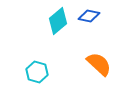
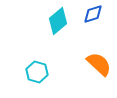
blue diamond: moved 4 px right, 2 px up; rotated 30 degrees counterclockwise
